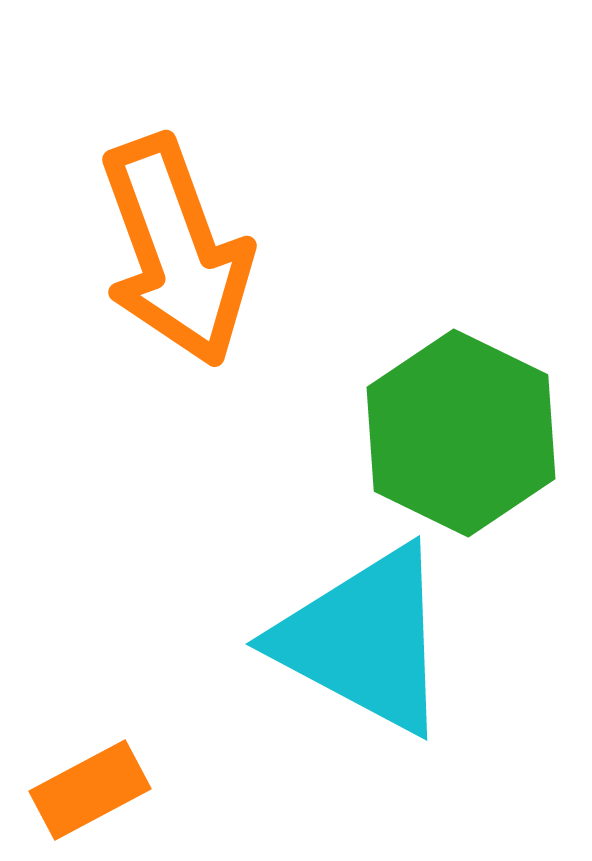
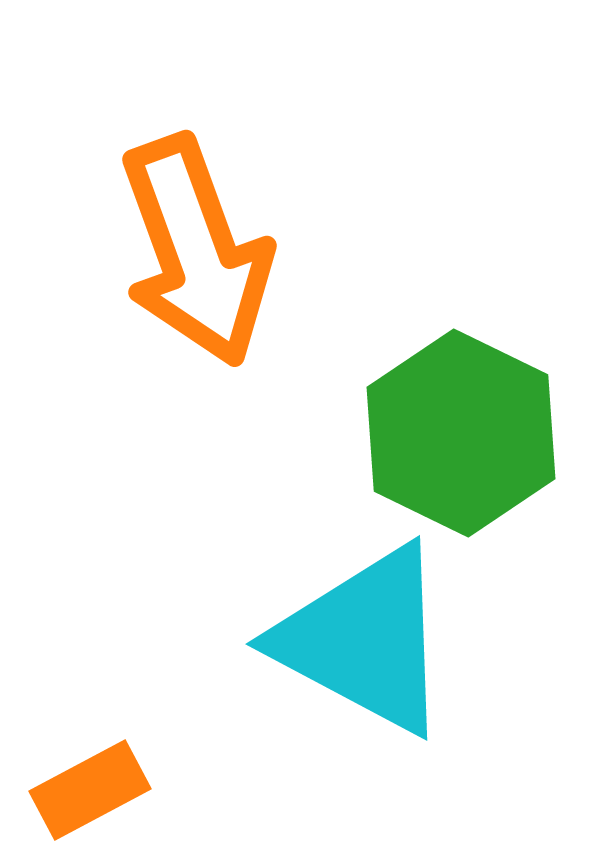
orange arrow: moved 20 px right
